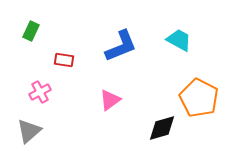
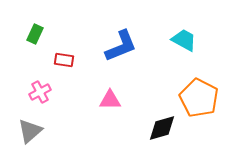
green rectangle: moved 4 px right, 3 px down
cyan trapezoid: moved 5 px right
pink triangle: rotated 35 degrees clockwise
gray triangle: moved 1 px right
